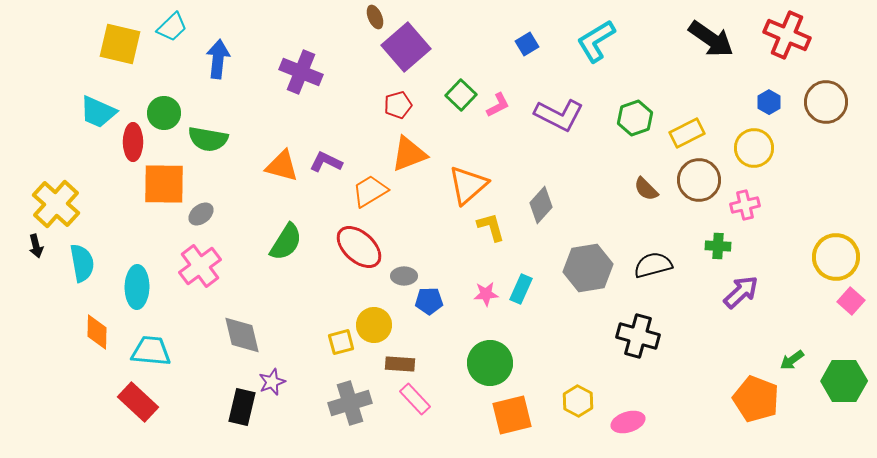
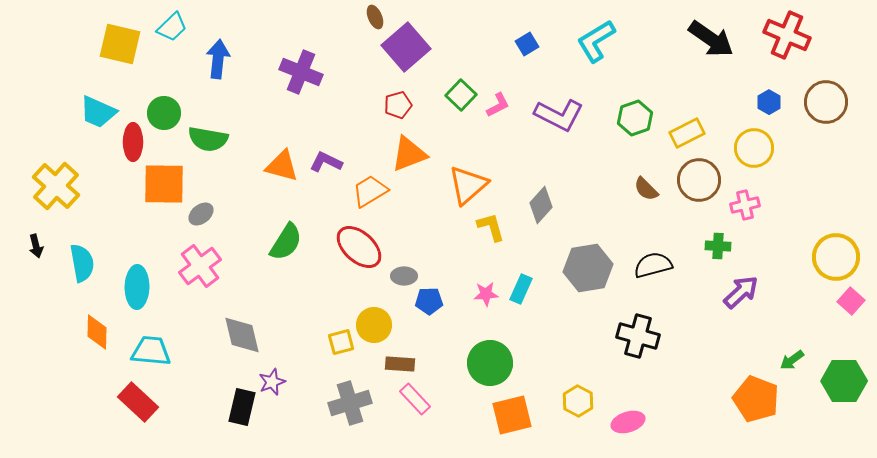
yellow cross at (56, 204): moved 18 px up
